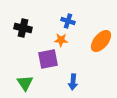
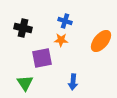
blue cross: moved 3 px left
purple square: moved 6 px left, 1 px up
